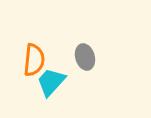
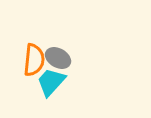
gray ellipse: moved 27 px left, 1 px down; rotated 45 degrees counterclockwise
